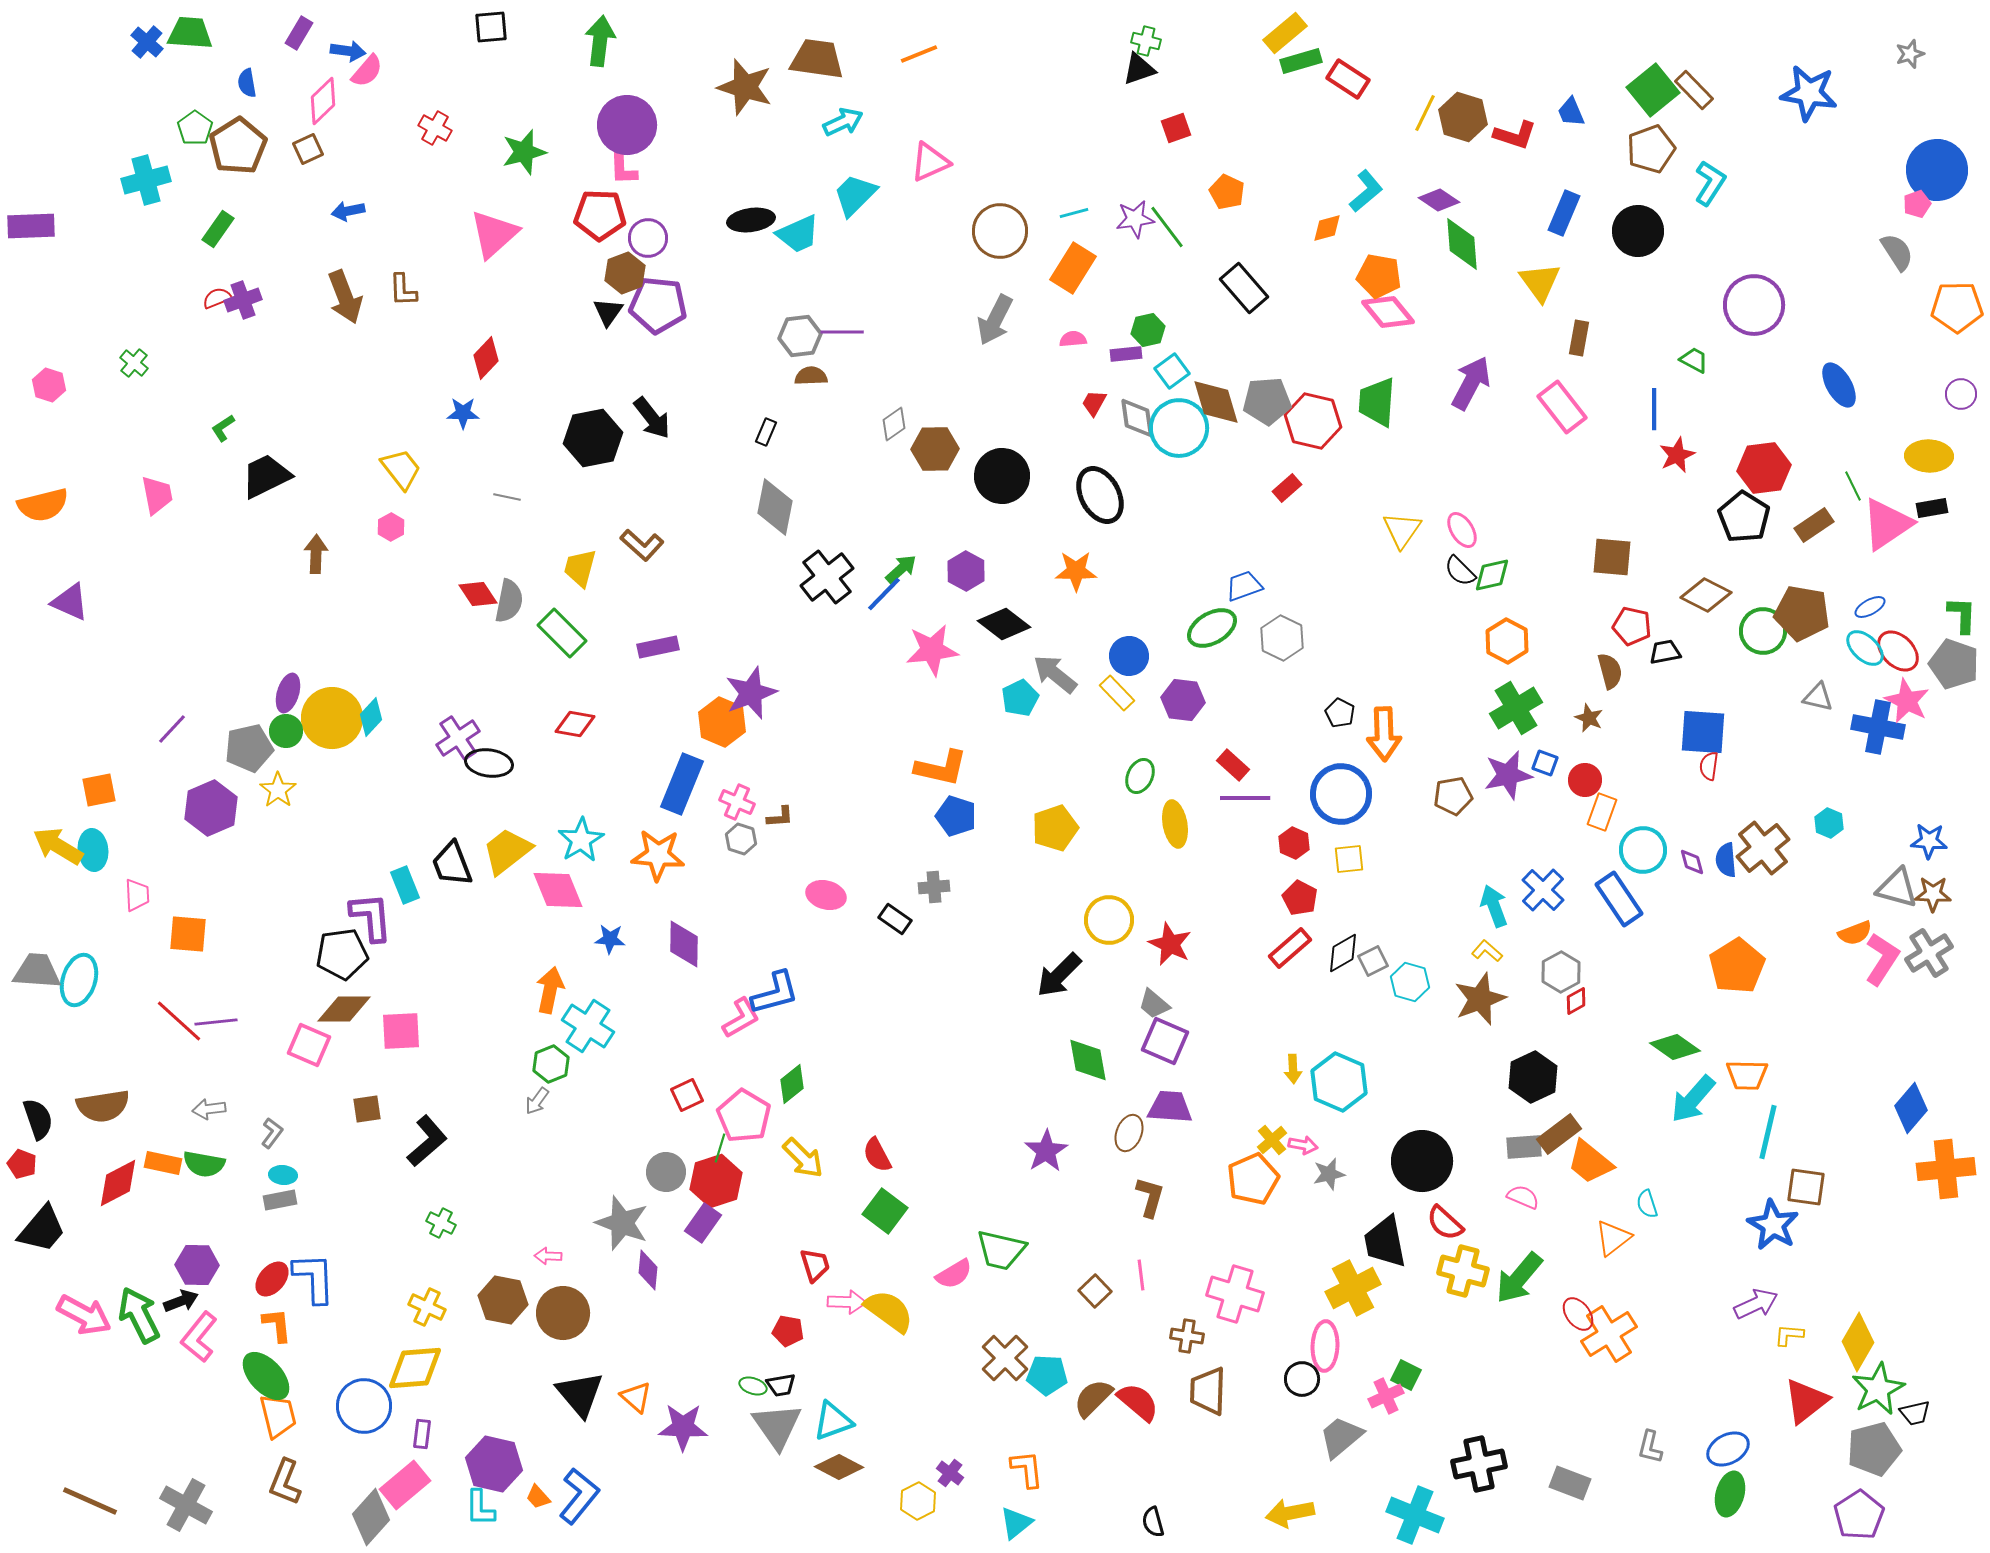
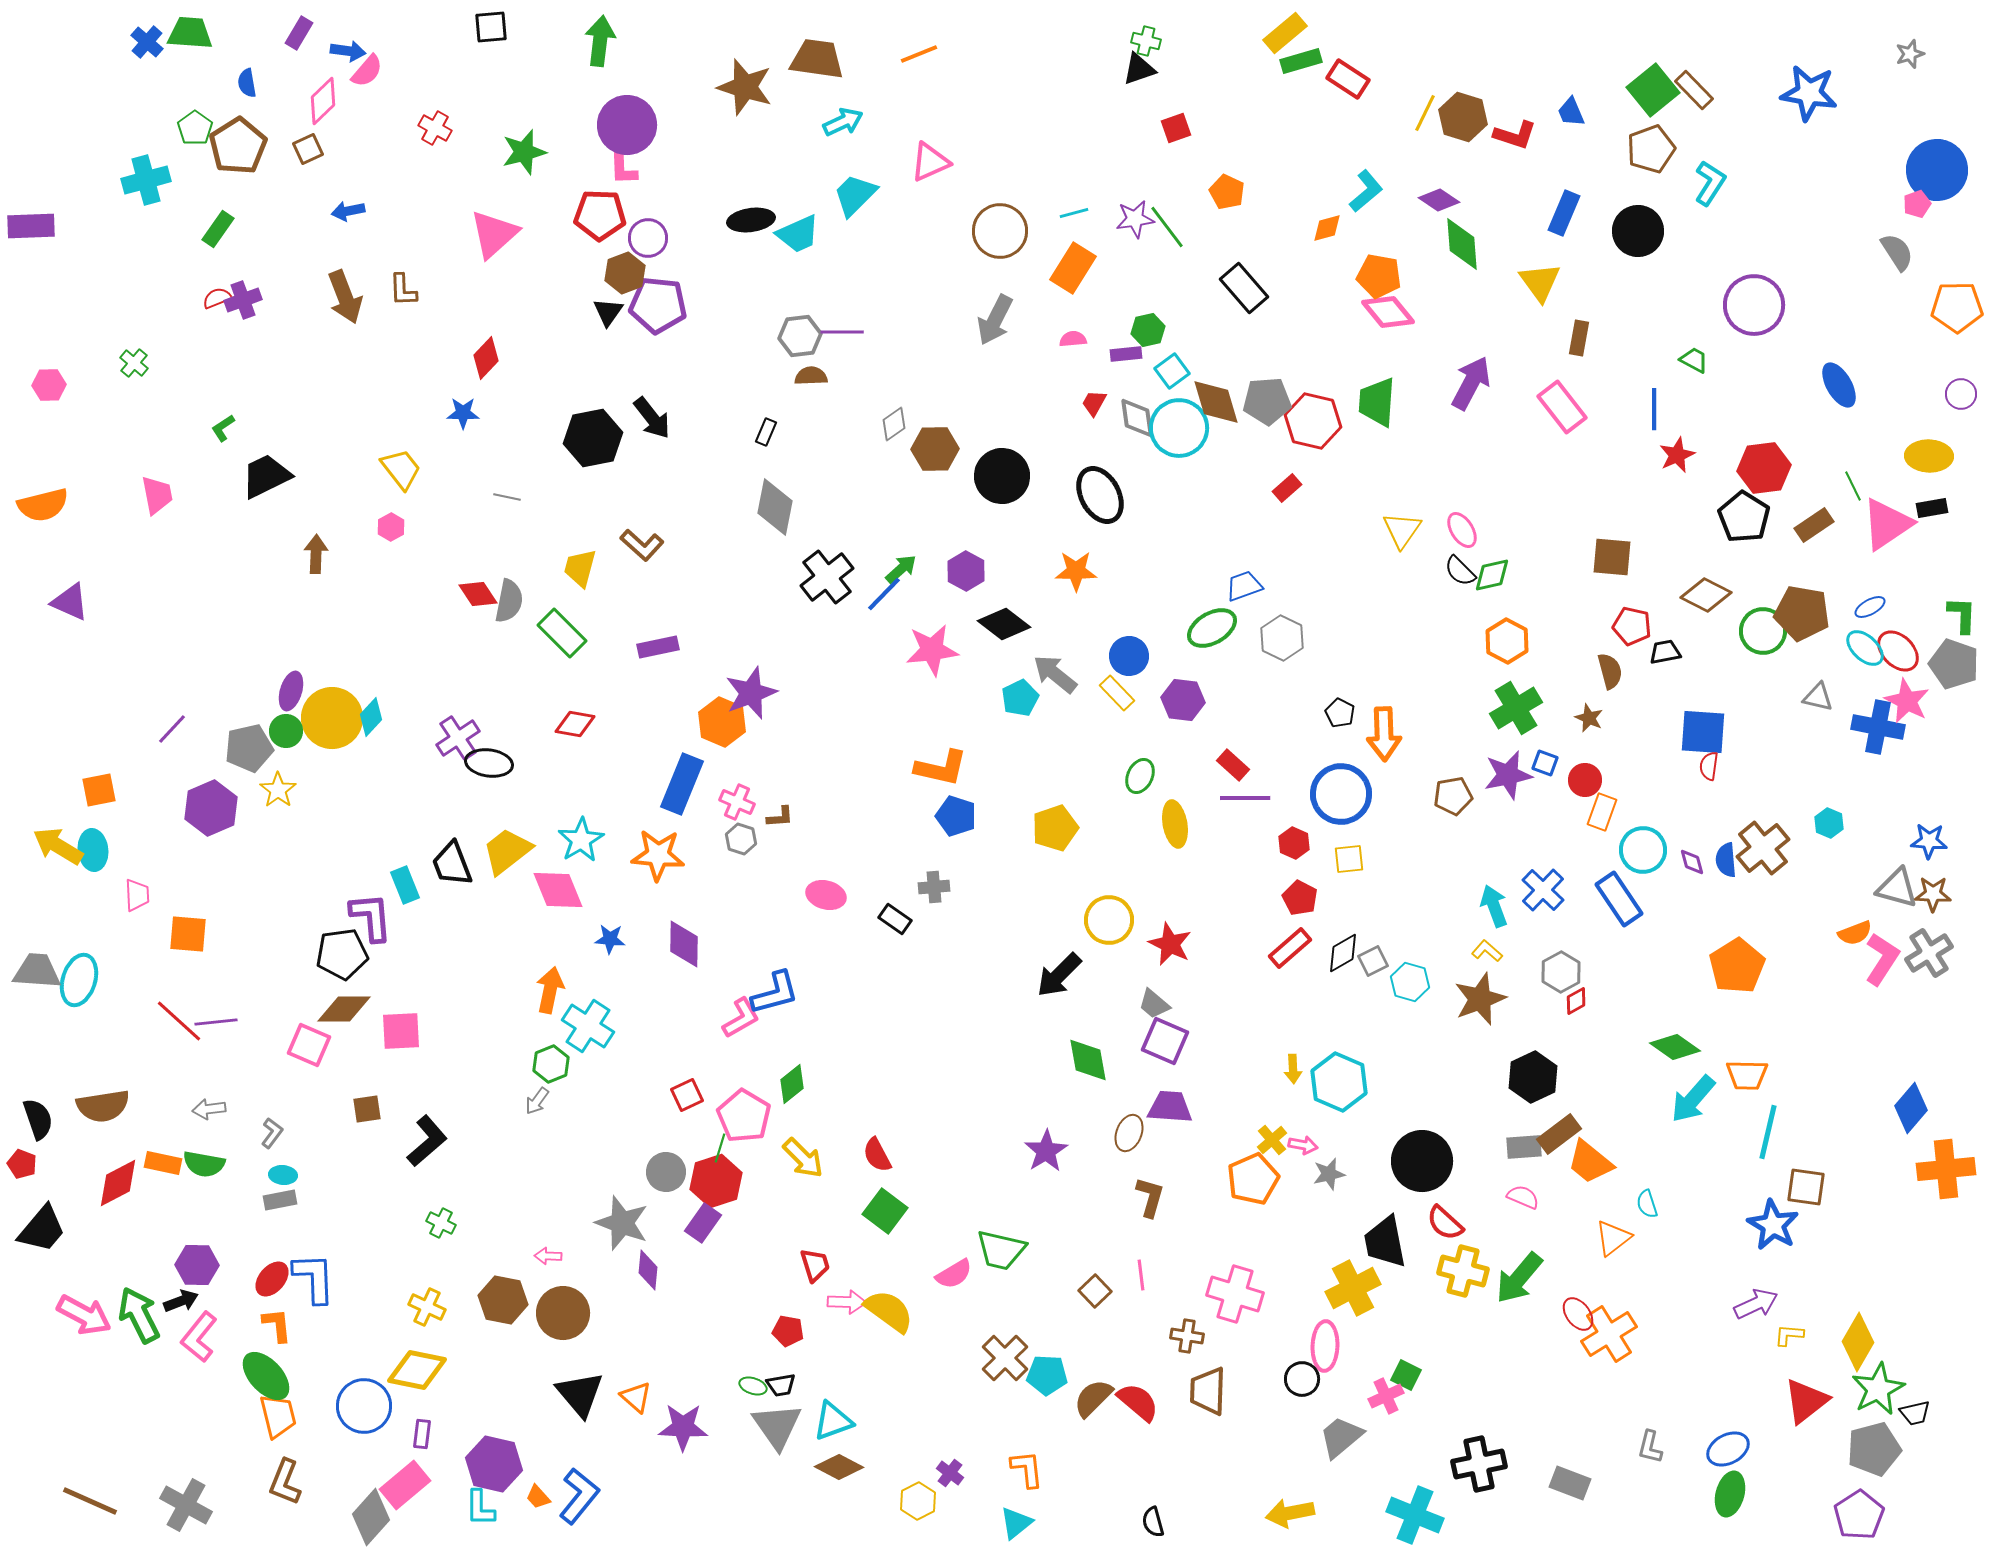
pink hexagon at (49, 385): rotated 20 degrees counterclockwise
purple ellipse at (288, 693): moved 3 px right, 2 px up
yellow diamond at (415, 1368): moved 2 px right, 2 px down; rotated 16 degrees clockwise
